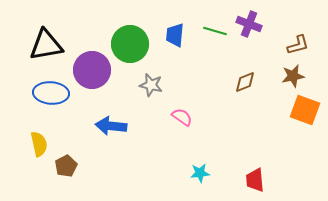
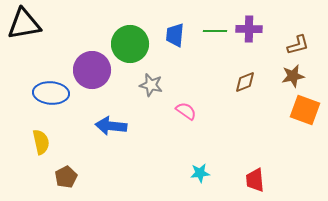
purple cross: moved 5 px down; rotated 20 degrees counterclockwise
green line: rotated 15 degrees counterclockwise
black triangle: moved 22 px left, 21 px up
pink semicircle: moved 4 px right, 6 px up
yellow semicircle: moved 2 px right, 2 px up
brown pentagon: moved 11 px down
